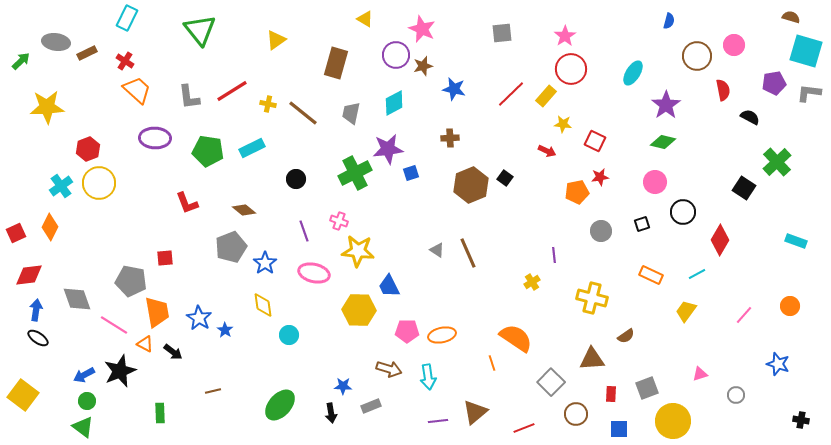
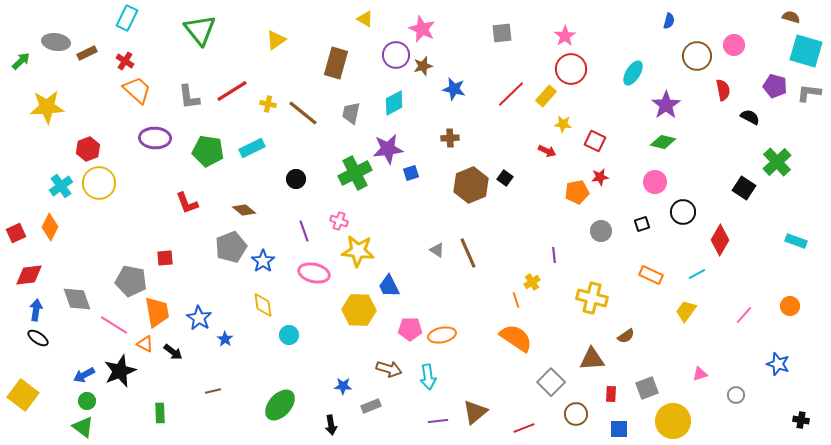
purple pentagon at (774, 83): moved 1 px right, 3 px down; rotated 25 degrees clockwise
blue star at (265, 263): moved 2 px left, 2 px up
blue star at (225, 330): moved 9 px down
pink pentagon at (407, 331): moved 3 px right, 2 px up
orange line at (492, 363): moved 24 px right, 63 px up
black arrow at (331, 413): moved 12 px down
